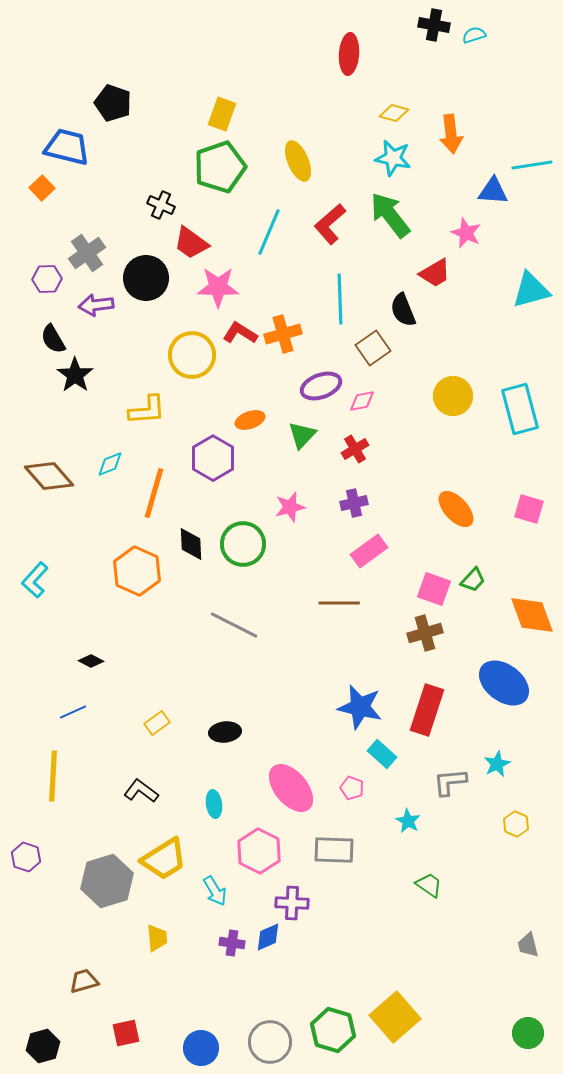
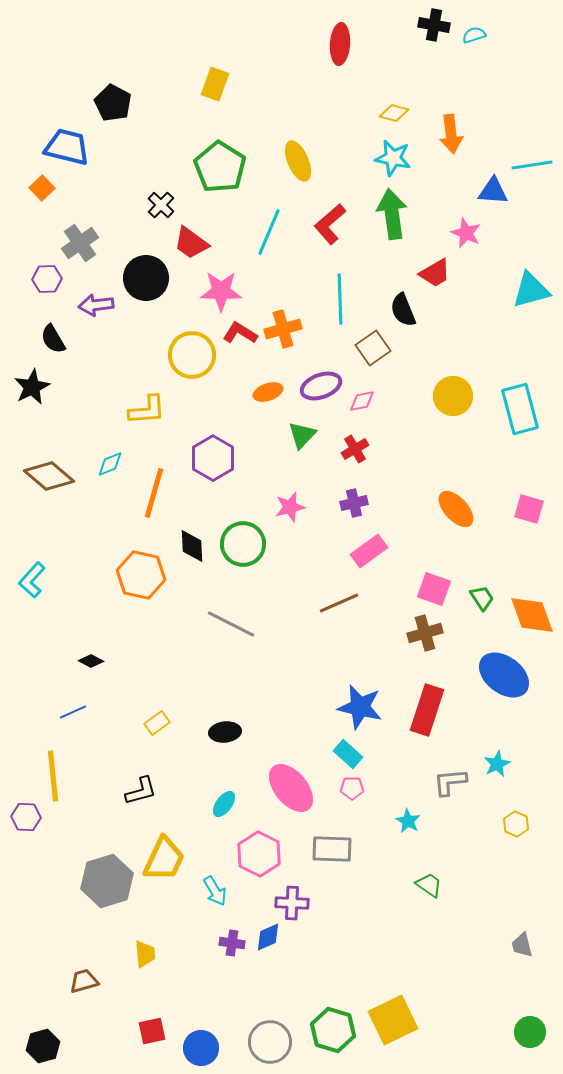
red ellipse at (349, 54): moved 9 px left, 10 px up
black pentagon at (113, 103): rotated 9 degrees clockwise
yellow rectangle at (222, 114): moved 7 px left, 30 px up
green pentagon at (220, 167): rotated 21 degrees counterclockwise
black cross at (161, 205): rotated 20 degrees clockwise
green arrow at (390, 215): moved 2 px right, 1 px up; rotated 30 degrees clockwise
gray cross at (87, 253): moved 7 px left, 10 px up
pink star at (218, 287): moved 3 px right, 4 px down
orange cross at (283, 334): moved 5 px up
black star at (75, 375): moved 43 px left, 12 px down; rotated 9 degrees clockwise
orange ellipse at (250, 420): moved 18 px right, 28 px up
brown diamond at (49, 476): rotated 9 degrees counterclockwise
black diamond at (191, 544): moved 1 px right, 2 px down
orange hexagon at (137, 571): moved 4 px right, 4 px down; rotated 12 degrees counterclockwise
cyan L-shape at (35, 580): moved 3 px left
green trapezoid at (473, 580): moved 9 px right, 18 px down; rotated 76 degrees counterclockwise
brown line at (339, 603): rotated 24 degrees counterclockwise
gray line at (234, 625): moved 3 px left, 1 px up
blue ellipse at (504, 683): moved 8 px up
cyan rectangle at (382, 754): moved 34 px left
yellow line at (53, 776): rotated 9 degrees counterclockwise
pink pentagon at (352, 788): rotated 20 degrees counterclockwise
black L-shape at (141, 791): rotated 128 degrees clockwise
cyan ellipse at (214, 804): moved 10 px right; rotated 44 degrees clockwise
gray rectangle at (334, 850): moved 2 px left, 1 px up
pink hexagon at (259, 851): moved 3 px down
purple hexagon at (26, 857): moved 40 px up; rotated 16 degrees counterclockwise
yellow trapezoid at (164, 859): rotated 33 degrees counterclockwise
yellow trapezoid at (157, 938): moved 12 px left, 16 px down
gray trapezoid at (528, 945): moved 6 px left
yellow square at (395, 1017): moved 2 px left, 3 px down; rotated 15 degrees clockwise
red square at (126, 1033): moved 26 px right, 2 px up
green circle at (528, 1033): moved 2 px right, 1 px up
